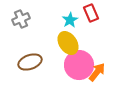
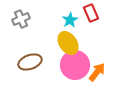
pink circle: moved 4 px left
